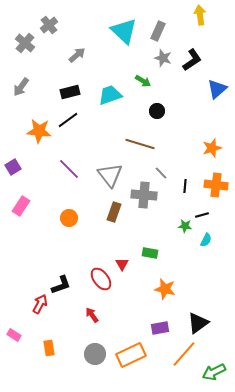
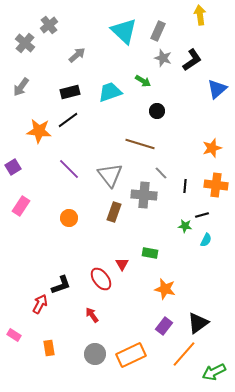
cyan trapezoid at (110, 95): moved 3 px up
purple rectangle at (160, 328): moved 4 px right, 2 px up; rotated 42 degrees counterclockwise
